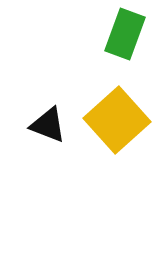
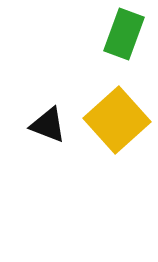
green rectangle: moved 1 px left
